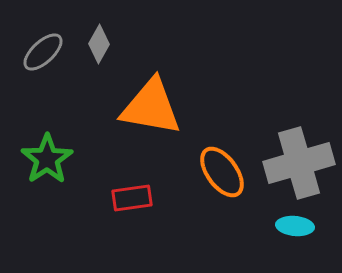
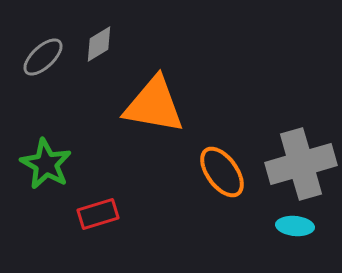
gray diamond: rotated 30 degrees clockwise
gray ellipse: moved 5 px down
orange triangle: moved 3 px right, 2 px up
green star: moved 1 px left, 5 px down; rotated 9 degrees counterclockwise
gray cross: moved 2 px right, 1 px down
red rectangle: moved 34 px left, 16 px down; rotated 9 degrees counterclockwise
